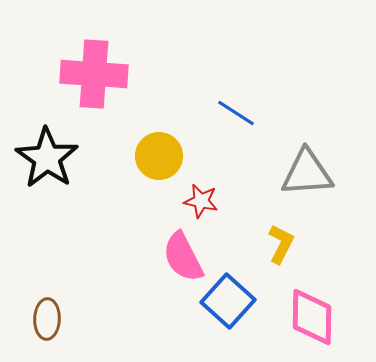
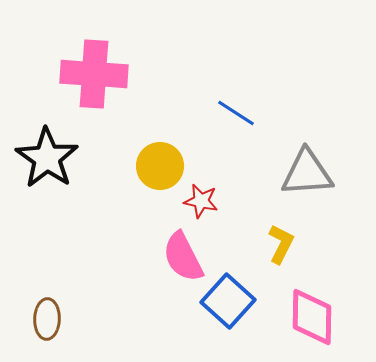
yellow circle: moved 1 px right, 10 px down
